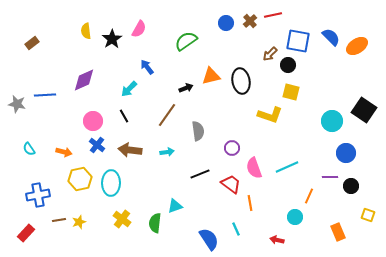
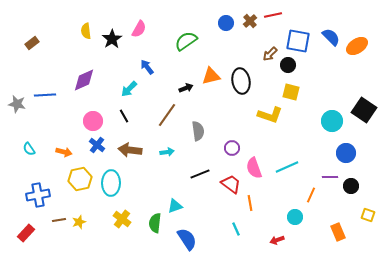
orange line at (309, 196): moved 2 px right, 1 px up
blue semicircle at (209, 239): moved 22 px left
red arrow at (277, 240): rotated 32 degrees counterclockwise
